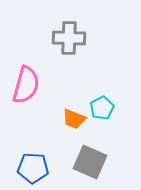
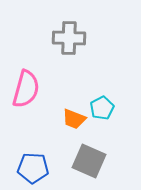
pink semicircle: moved 4 px down
gray square: moved 1 px left, 1 px up
